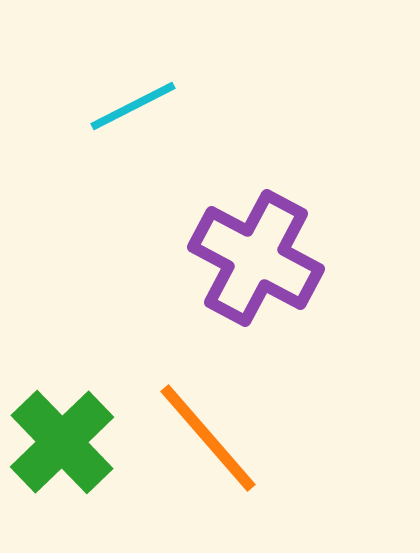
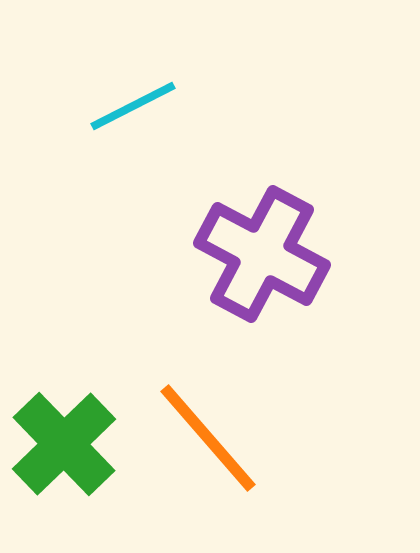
purple cross: moved 6 px right, 4 px up
green cross: moved 2 px right, 2 px down
